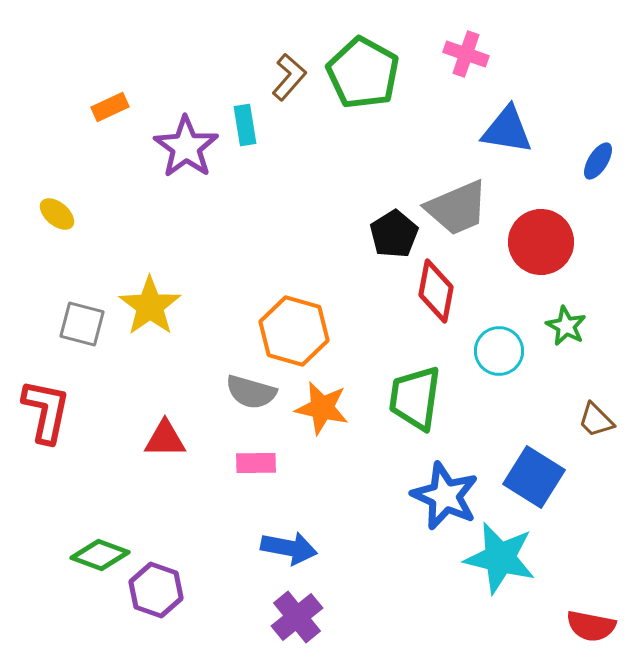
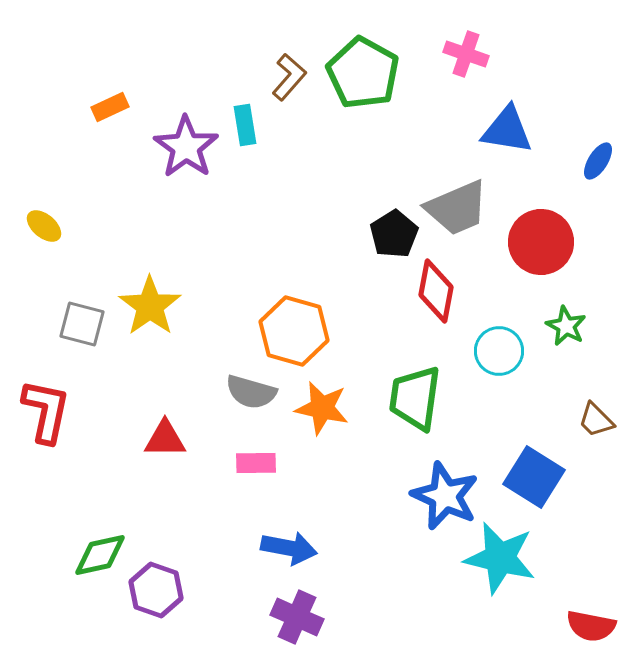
yellow ellipse: moved 13 px left, 12 px down
green diamond: rotated 32 degrees counterclockwise
purple cross: rotated 27 degrees counterclockwise
